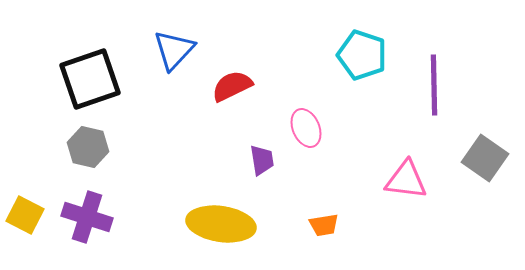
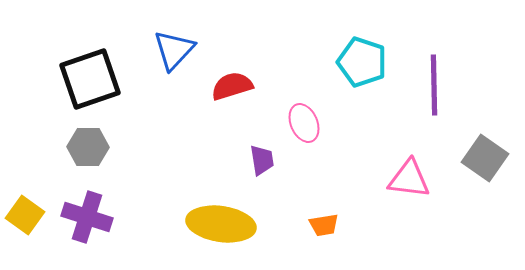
cyan pentagon: moved 7 px down
red semicircle: rotated 9 degrees clockwise
pink ellipse: moved 2 px left, 5 px up
gray hexagon: rotated 12 degrees counterclockwise
pink triangle: moved 3 px right, 1 px up
yellow square: rotated 9 degrees clockwise
